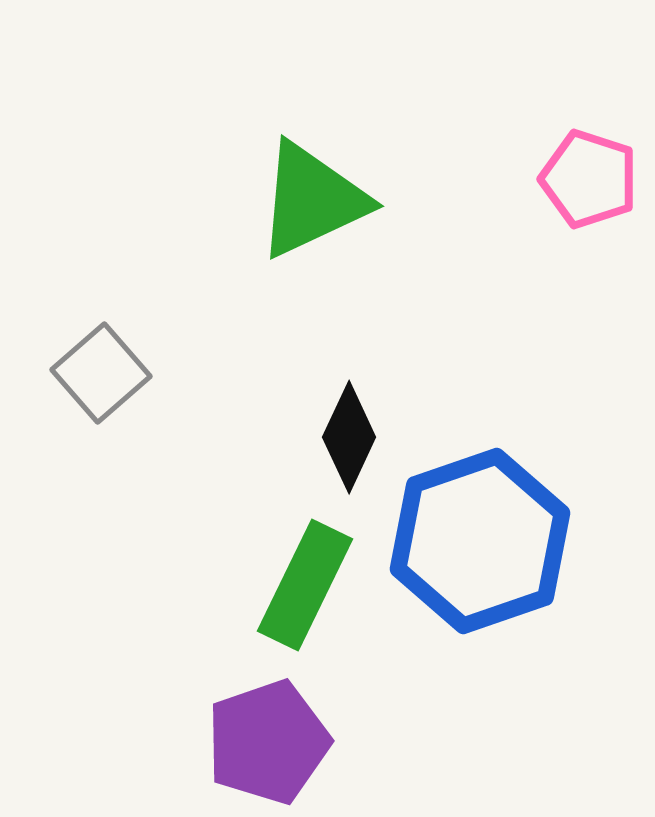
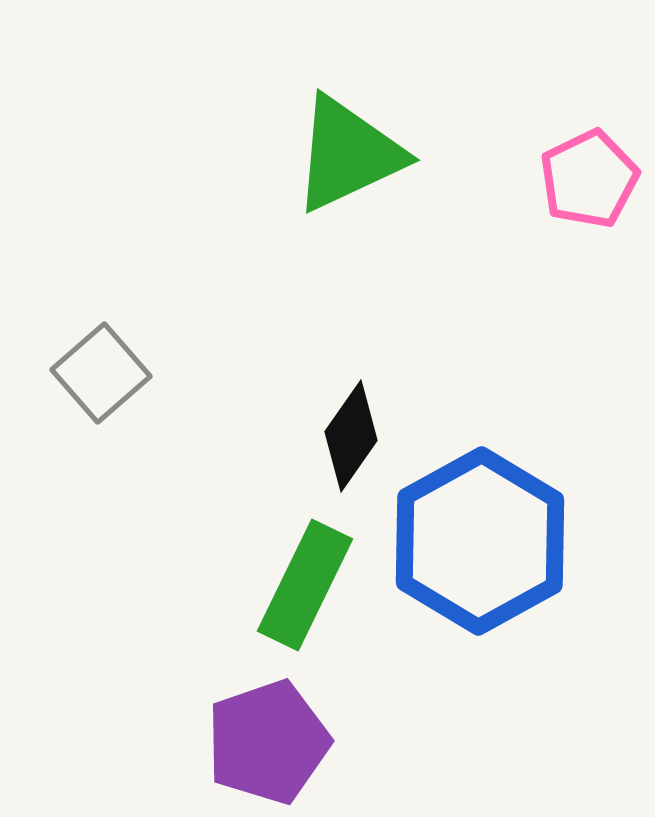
pink pentagon: rotated 28 degrees clockwise
green triangle: moved 36 px right, 46 px up
black diamond: moved 2 px right, 1 px up; rotated 10 degrees clockwise
blue hexagon: rotated 10 degrees counterclockwise
